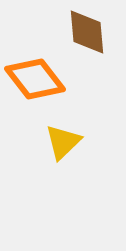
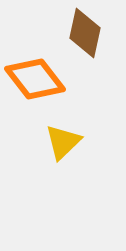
brown diamond: moved 2 px left, 1 px down; rotated 18 degrees clockwise
